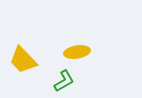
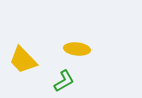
yellow ellipse: moved 3 px up; rotated 15 degrees clockwise
